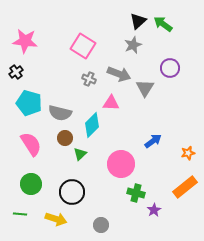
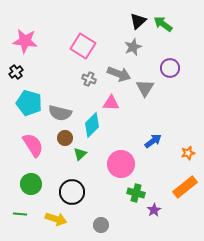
gray star: moved 2 px down
pink semicircle: moved 2 px right, 1 px down
